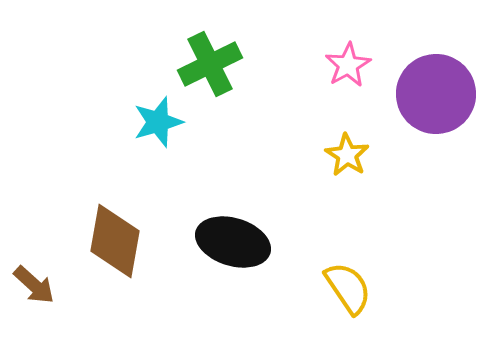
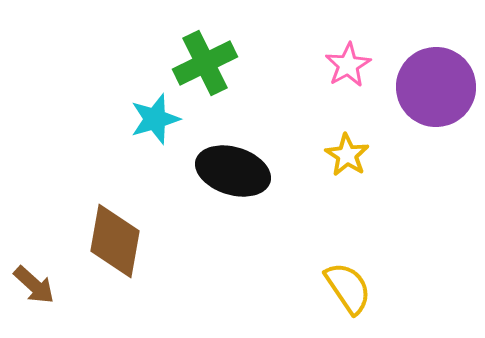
green cross: moved 5 px left, 1 px up
purple circle: moved 7 px up
cyan star: moved 3 px left, 3 px up
black ellipse: moved 71 px up
